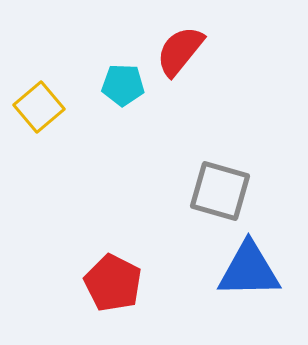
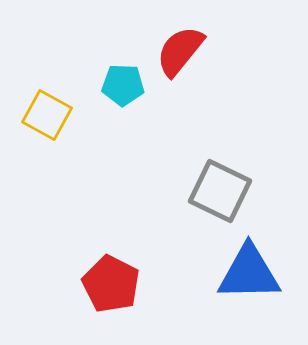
yellow square: moved 8 px right, 8 px down; rotated 21 degrees counterclockwise
gray square: rotated 10 degrees clockwise
blue triangle: moved 3 px down
red pentagon: moved 2 px left, 1 px down
